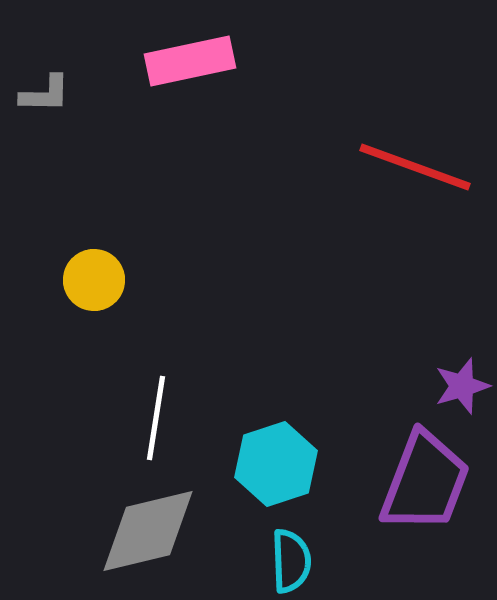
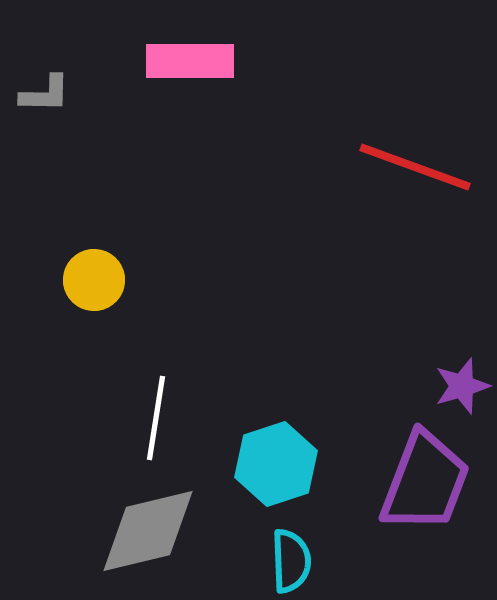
pink rectangle: rotated 12 degrees clockwise
